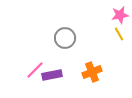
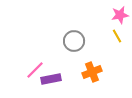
yellow line: moved 2 px left, 2 px down
gray circle: moved 9 px right, 3 px down
purple rectangle: moved 1 px left, 4 px down
